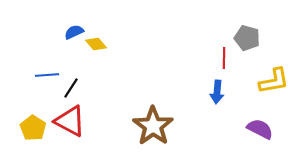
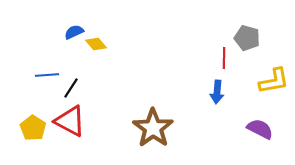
brown star: moved 2 px down
